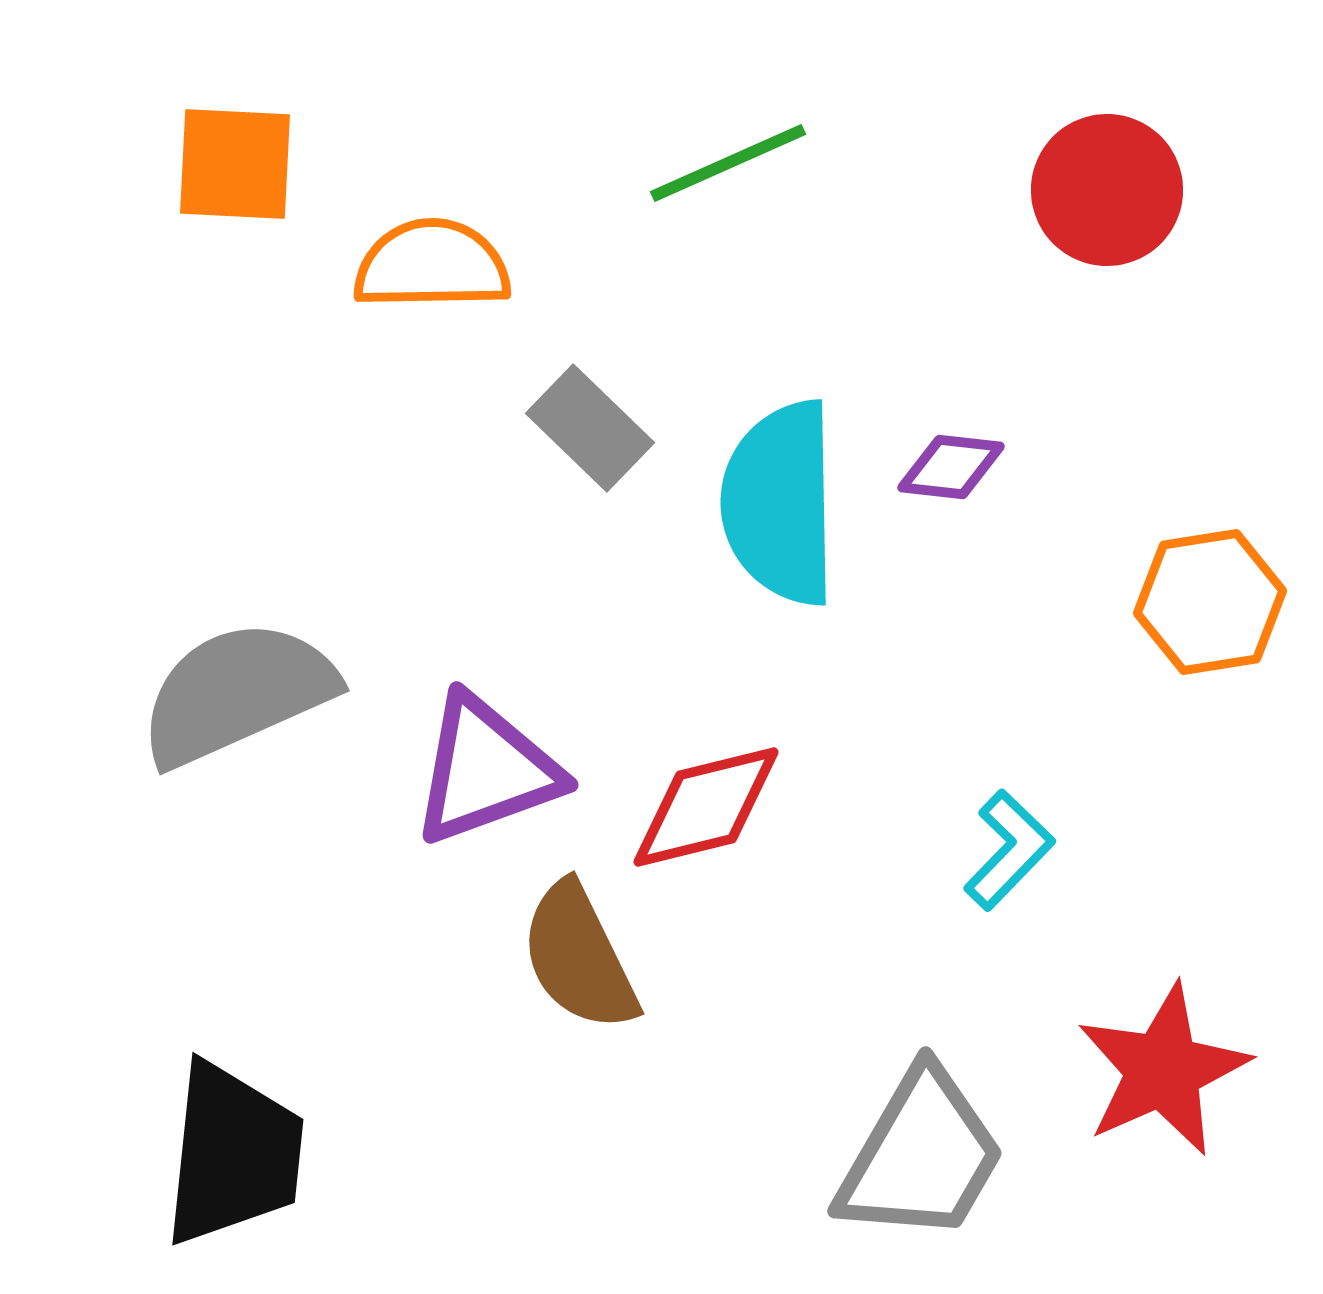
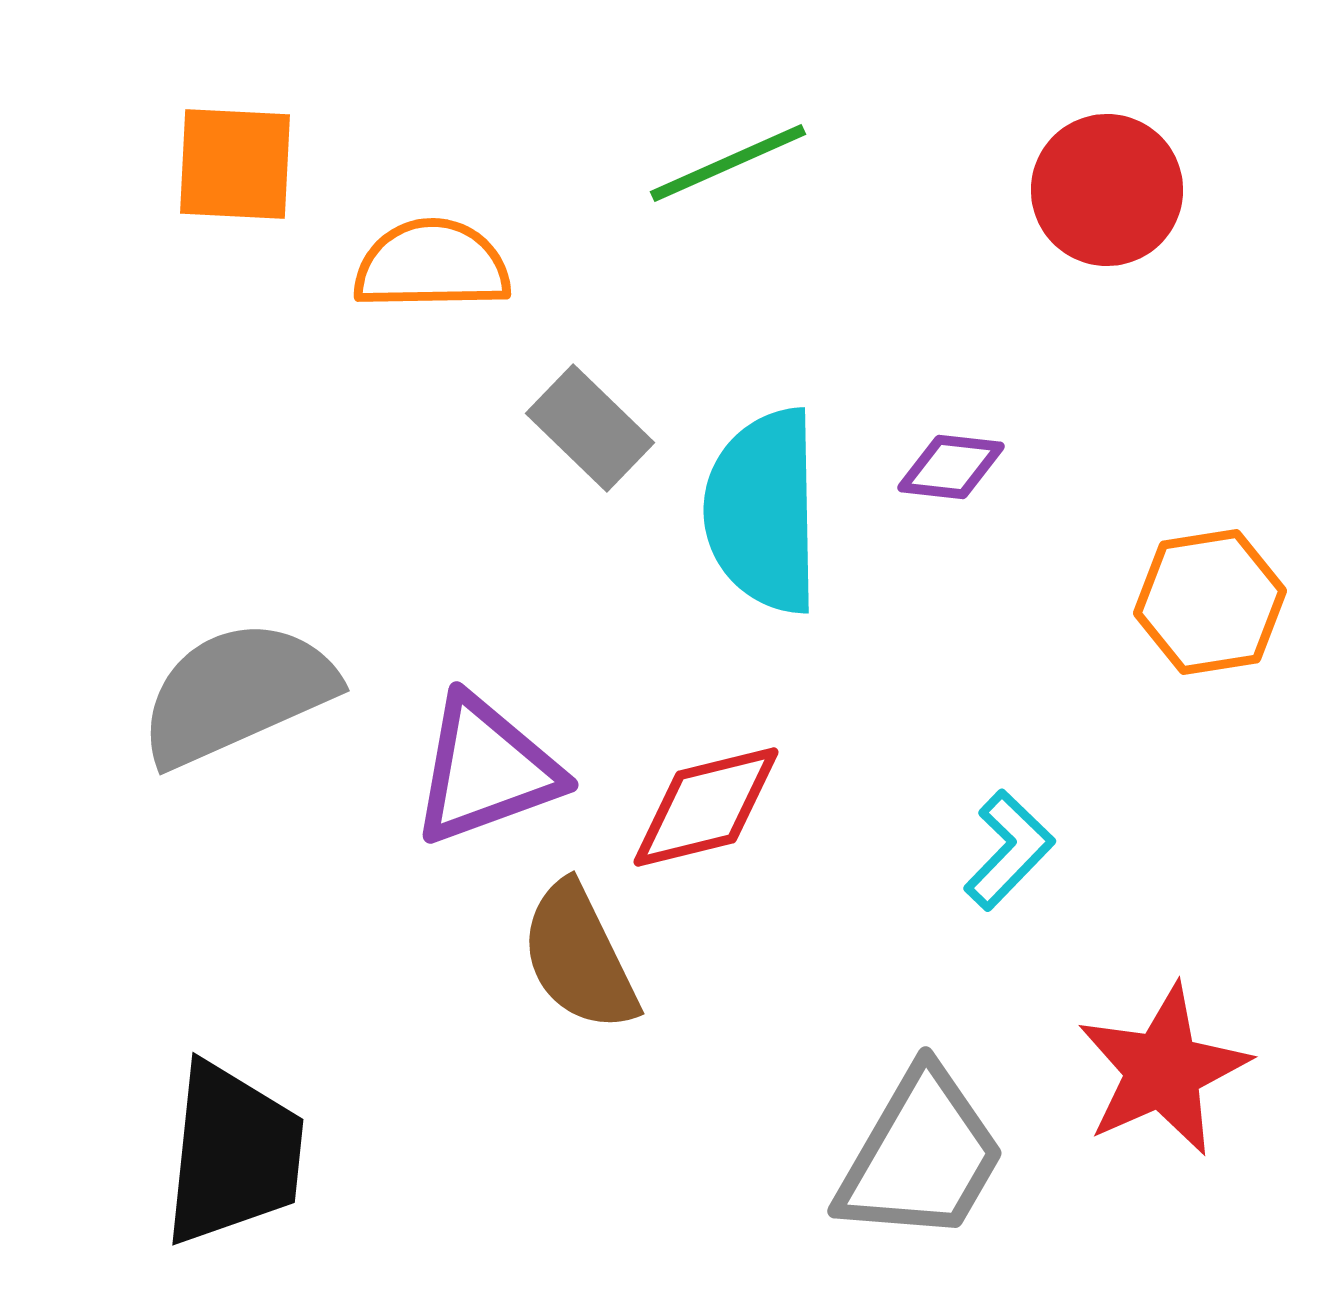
cyan semicircle: moved 17 px left, 8 px down
